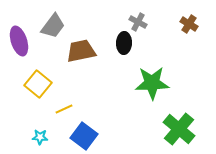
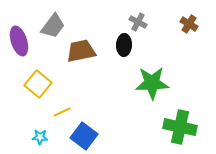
black ellipse: moved 2 px down
yellow line: moved 2 px left, 3 px down
green cross: moved 1 px right, 2 px up; rotated 28 degrees counterclockwise
